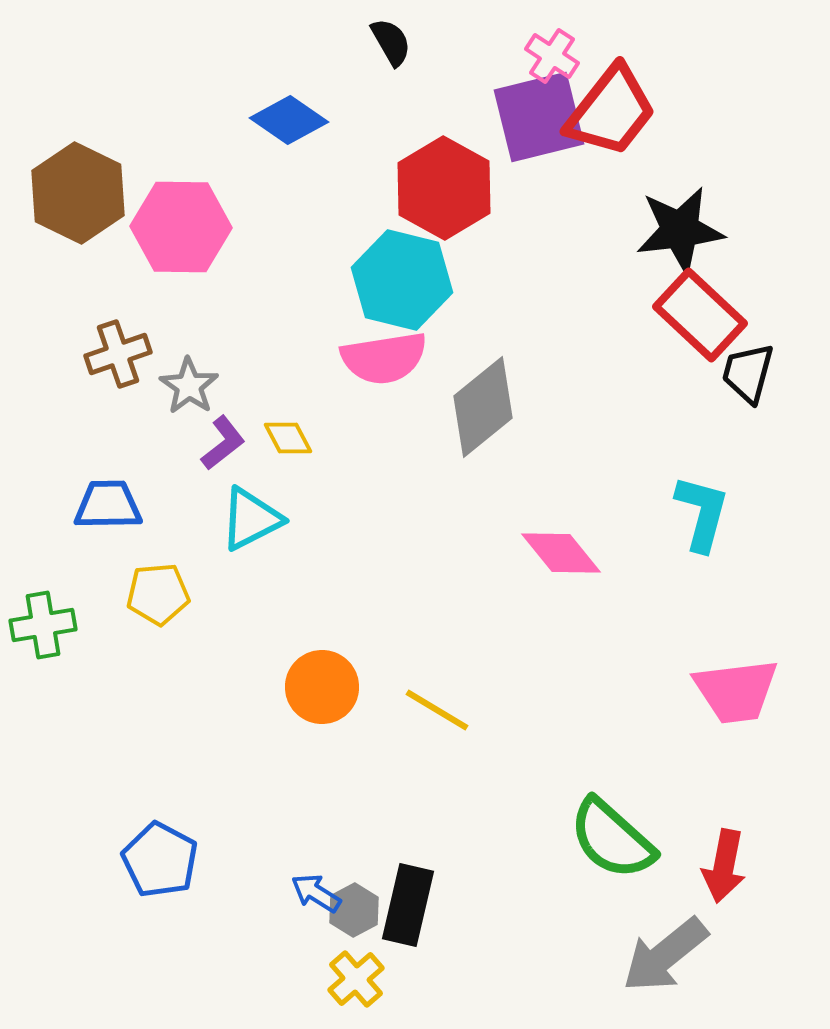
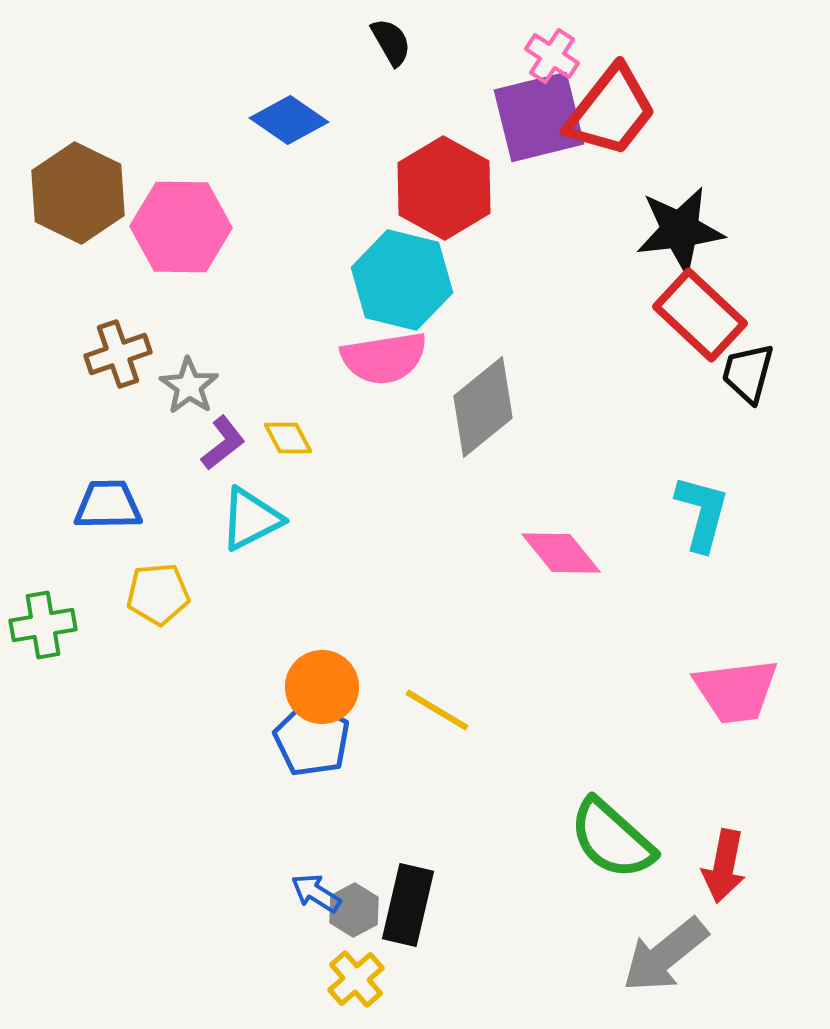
blue pentagon: moved 152 px right, 121 px up
